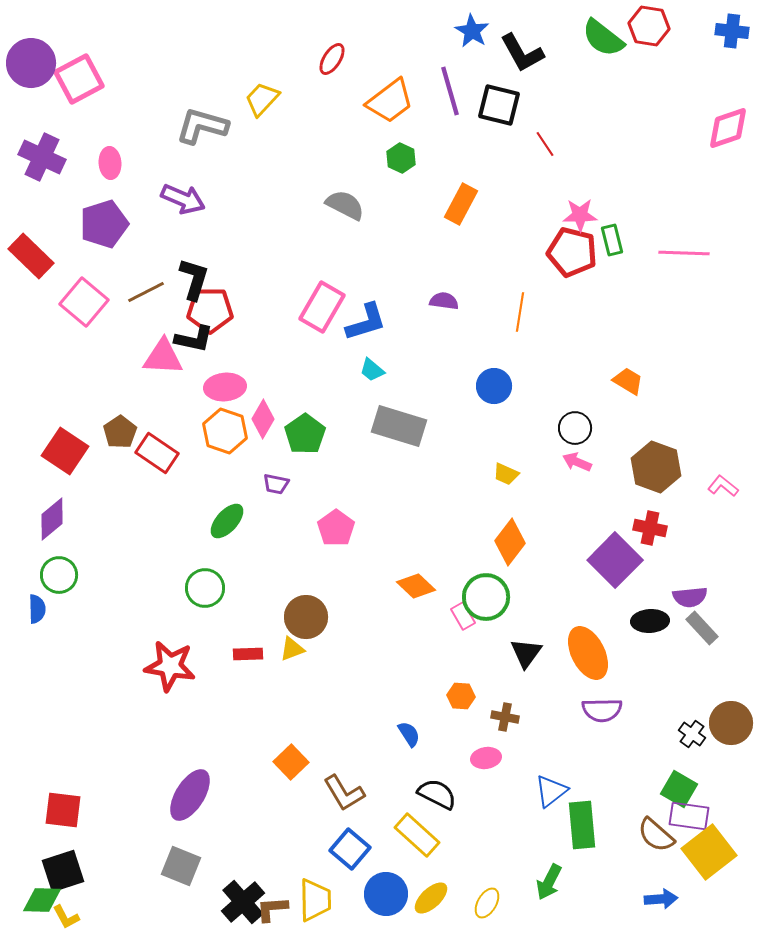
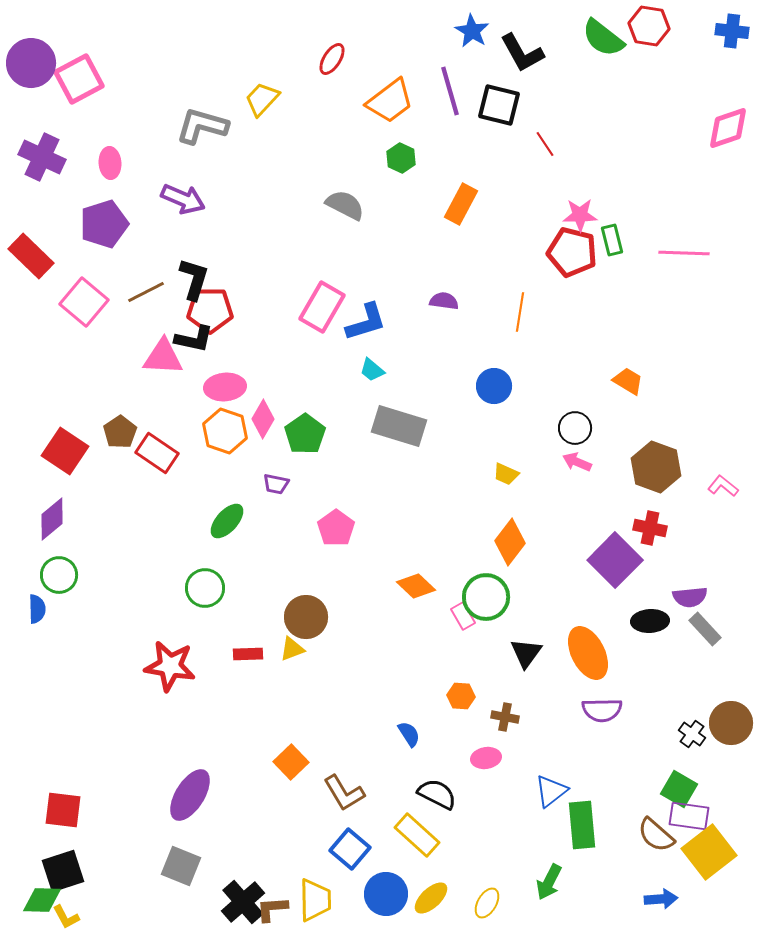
gray rectangle at (702, 628): moved 3 px right, 1 px down
